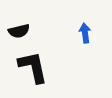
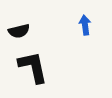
blue arrow: moved 8 px up
